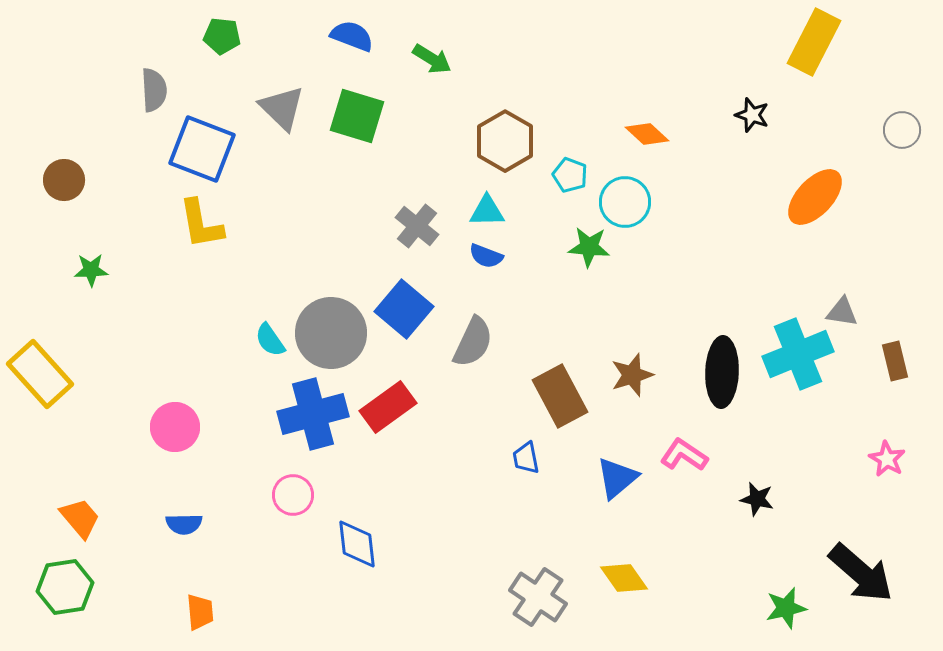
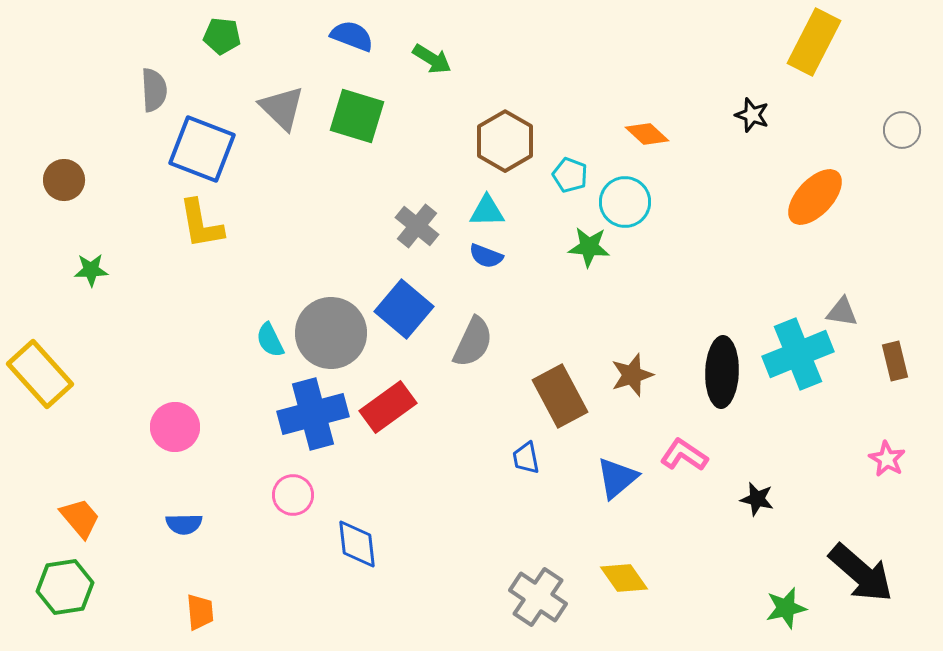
cyan semicircle at (270, 340): rotated 9 degrees clockwise
